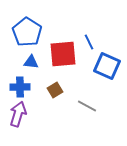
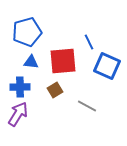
blue pentagon: rotated 24 degrees clockwise
red square: moved 7 px down
purple arrow: rotated 15 degrees clockwise
